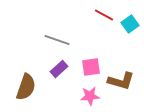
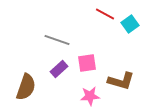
red line: moved 1 px right, 1 px up
pink square: moved 4 px left, 4 px up
